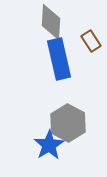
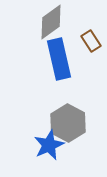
gray diamond: rotated 51 degrees clockwise
blue star: rotated 8 degrees clockwise
